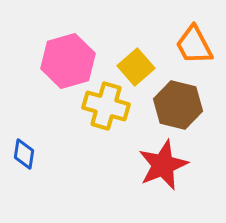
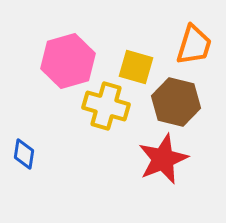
orange trapezoid: rotated 135 degrees counterclockwise
yellow square: rotated 33 degrees counterclockwise
brown hexagon: moved 2 px left, 3 px up
red star: moved 6 px up
